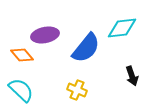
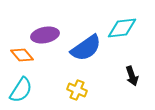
blue semicircle: rotated 16 degrees clockwise
cyan semicircle: rotated 80 degrees clockwise
